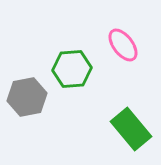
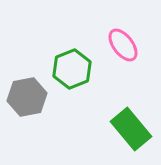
green hexagon: rotated 18 degrees counterclockwise
